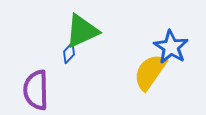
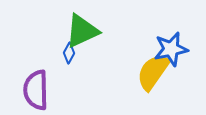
blue star: moved 2 px down; rotated 28 degrees clockwise
blue diamond: rotated 15 degrees counterclockwise
yellow semicircle: moved 3 px right
